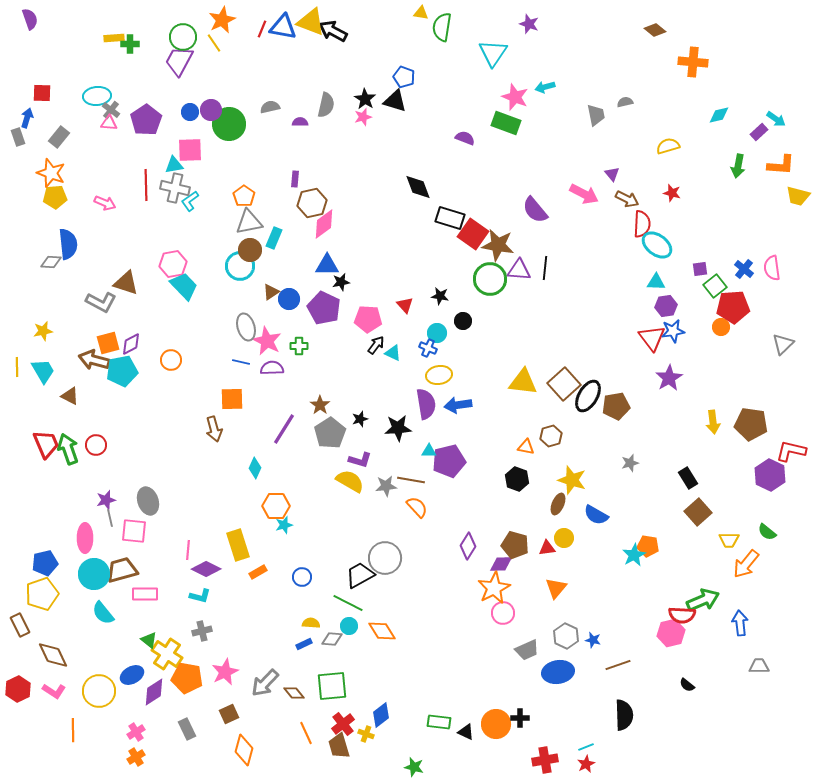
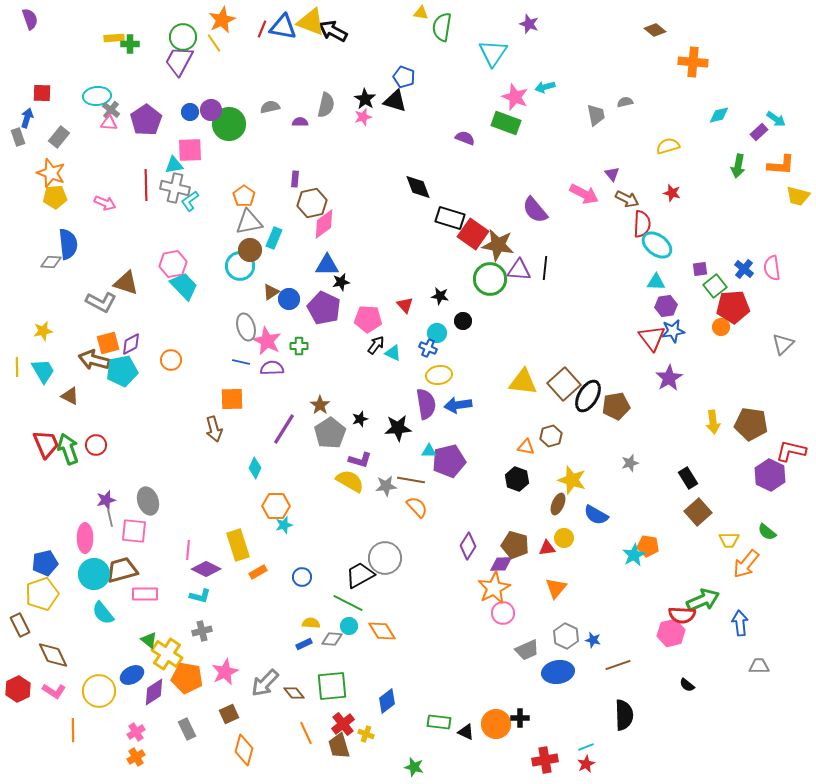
blue diamond at (381, 715): moved 6 px right, 14 px up
